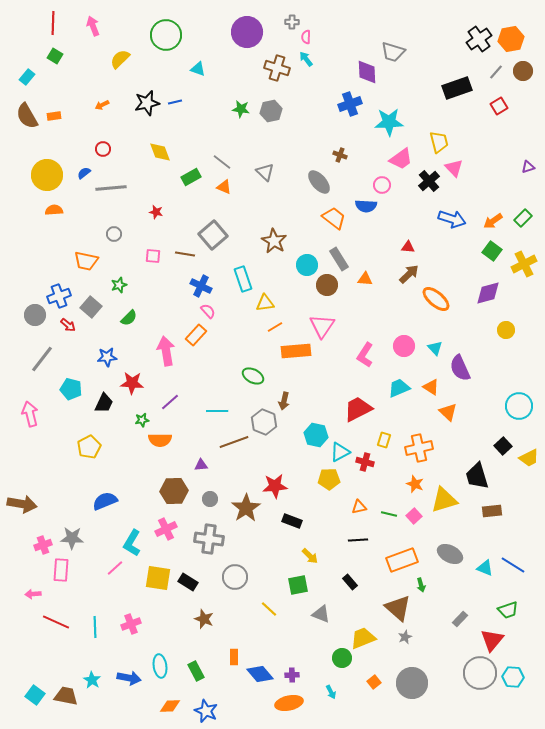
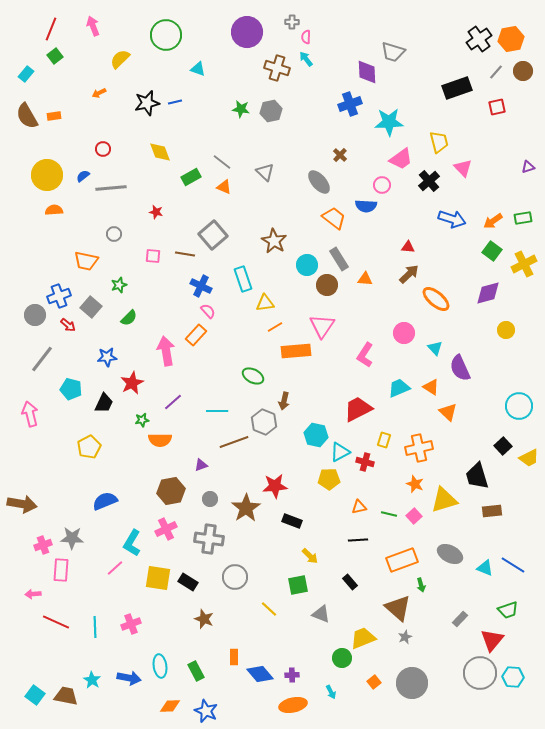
red line at (53, 23): moved 2 px left, 6 px down; rotated 20 degrees clockwise
green square at (55, 56): rotated 21 degrees clockwise
cyan rectangle at (27, 77): moved 1 px left, 3 px up
orange arrow at (102, 105): moved 3 px left, 12 px up
red square at (499, 106): moved 2 px left, 1 px down; rotated 18 degrees clockwise
brown cross at (340, 155): rotated 24 degrees clockwise
pink triangle at (454, 168): moved 9 px right
blue semicircle at (84, 173): moved 1 px left, 3 px down
green rectangle at (523, 218): rotated 36 degrees clockwise
pink circle at (404, 346): moved 13 px up
red star at (132, 383): rotated 30 degrees counterclockwise
purple line at (170, 402): moved 3 px right
purple triangle at (201, 465): rotated 16 degrees counterclockwise
brown hexagon at (174, 491): moved 3 px left; rotated 8 degrees counterclockwise
orange ellipse at (289, 703): moved 4 px right, 2 px down
